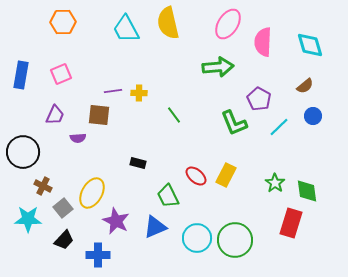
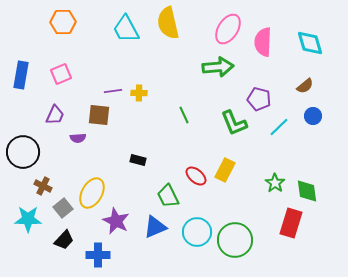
pink ellipse: moved 5 px down
cyan diamond: moved 2 px up
purple pentagon: rotated 15 degrees counterclockwise
green line: moved 10 px right; rotated 12 degrees clockwise
black rectangle: moved 3 px up
yellow rectangle: moved 1 px left, 5 px up
cyan circle: moved 6 px up
